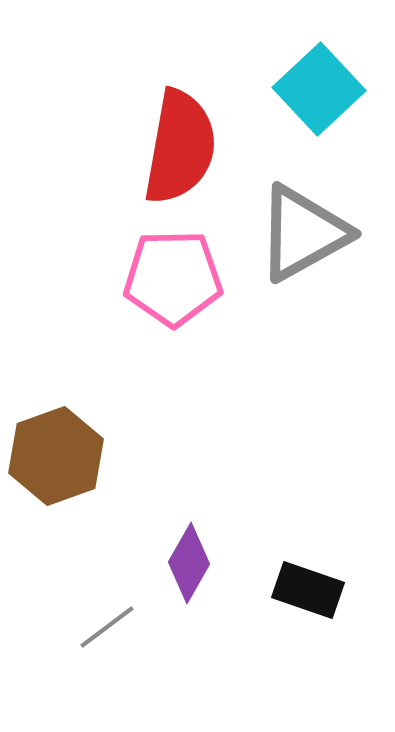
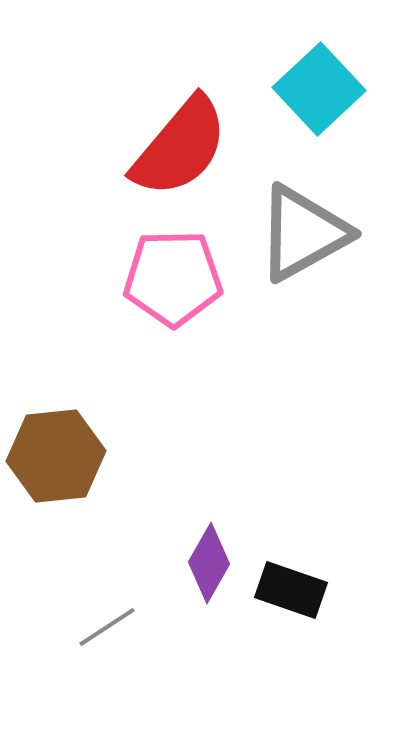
red semicircle: rotated 30 degrees clockwise
brown hexagon: rotated 14 degrees clockwise
purple diamond: moved 20 px right
black rectangle: moved 17 px left
gray line: rotated 4 degrees clockwise
